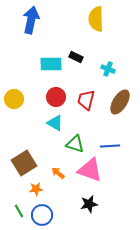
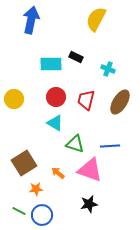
yellow semicircle: rotated 30 degrees clockwise
green line: rotated 32 degrees counterclockwise
